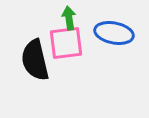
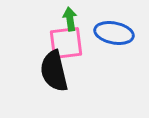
green arrow: moved 1 px right, 1 px down
black semicircle: moved 19 px right, 11 px down
